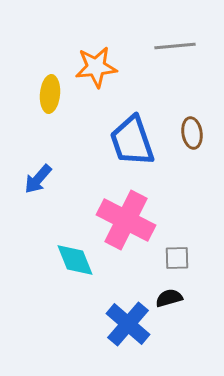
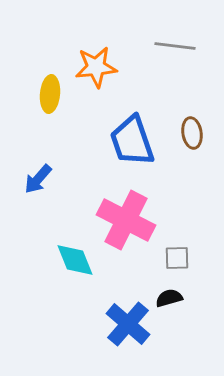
gray line: rotated 12 degrees clockwise
